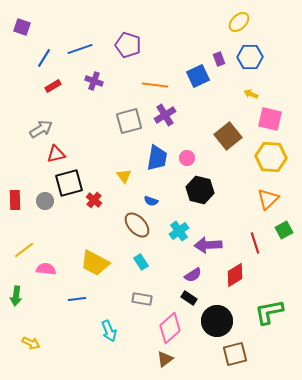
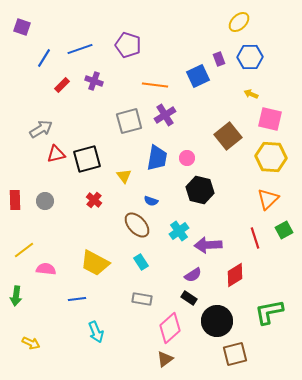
red rectangle at (53, 86): moved 9 px right, 1 px up; rotated 14 degrees counterclockwise
black square at (69, 183): moved 18 px right, 24 px up
red line at (255, 243): moved 5 px up
cyan arrow at (109, 331): moved 13 px left, 1 px down
